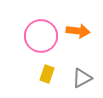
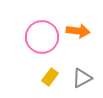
pink circle: moved 1 px right, 1 px down
yellow rectangle: moved 3 px right, 3 px down; rotated 18 degrees clockwise
